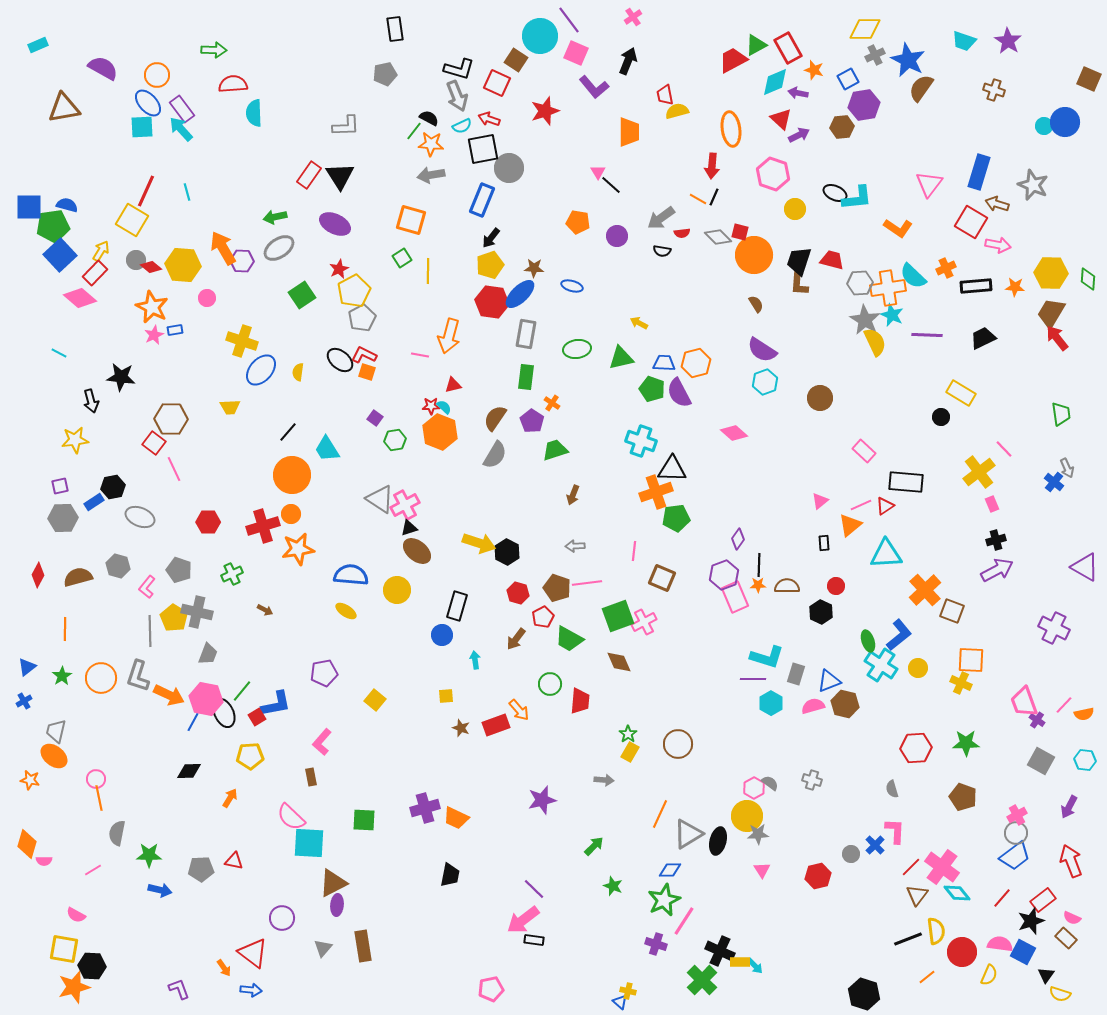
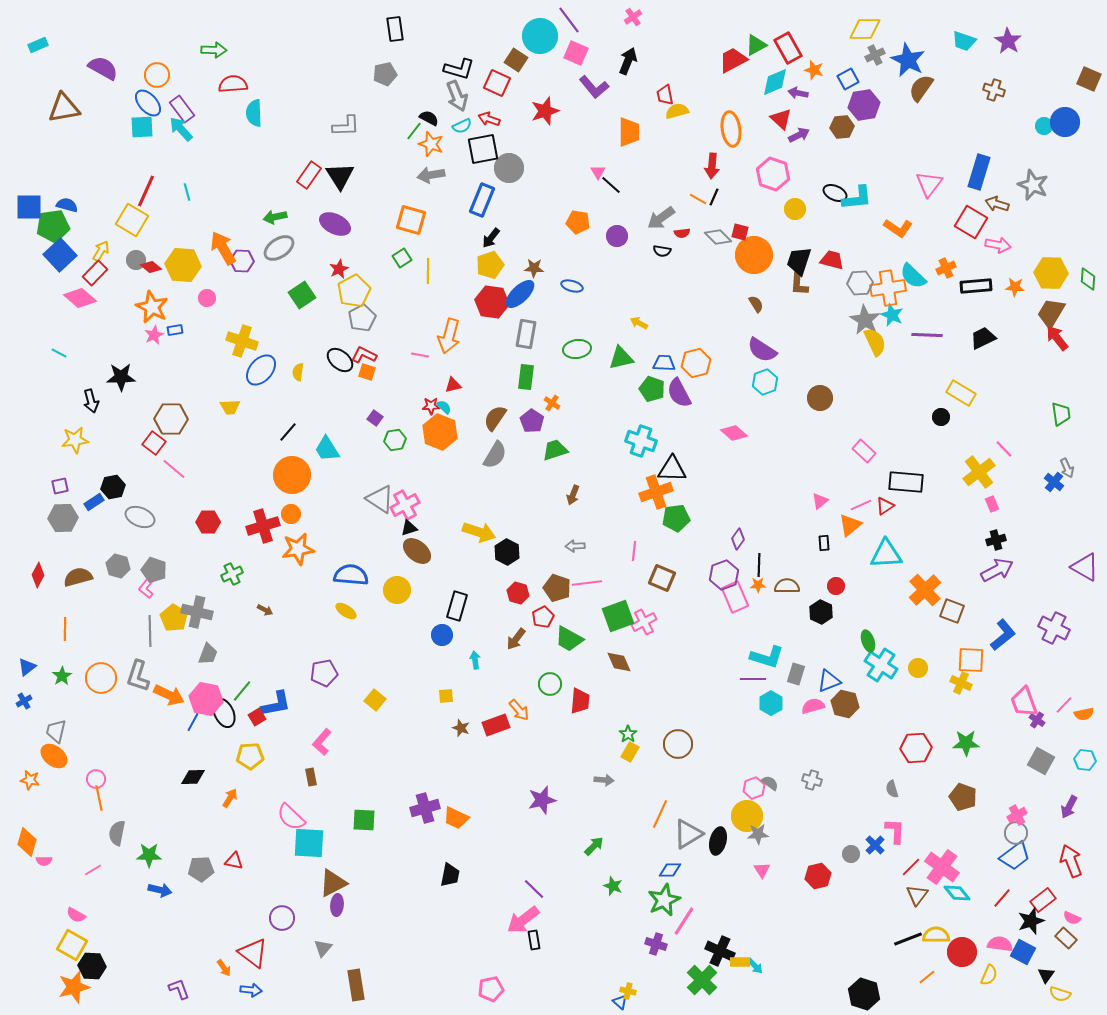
orange star at (431, 144): rotated 15 degrees clockwise
black star at (121, 377): rotated 8 degrees counterclockwise
pink line at (174, 469): rotated 25 degrees counterclockwise
yellow arrow at (479, 543): moved 11 px up
gray pentagon at (179, 570): moved 25 px left
blue L-shape at (899, 635): moved 104 px right
black diamond at (189, 771): moved 4 px right, 6 px down
pink hexagon at (754, 788): rotated 10 degrees clockwise
orange diamond at (27, 844): moved 2 px up
yellow semicircle at (936, 931): moved 4 px down; rotated 84 degrees counterclockwise
black rectangle at (534, 940): rotated 72 degrees clockwise
brown rectangle at (363, 946): moved 7 px left, 39 px down
yellow square at (64, 949): moved 8 px right, 4 px up; rotated 20 degrees clockwise
